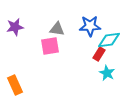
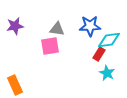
purple star: moved 1 px up
